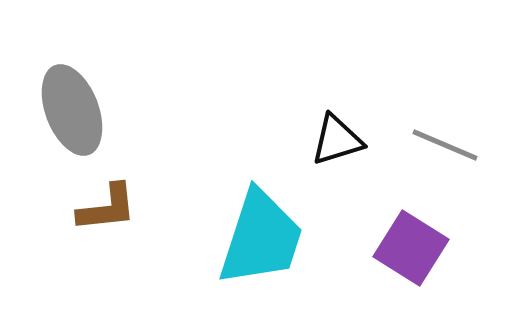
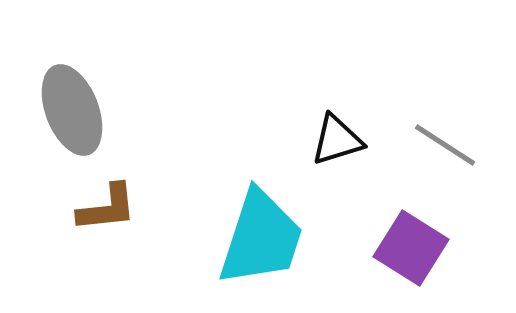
gray line: rotated 10 degrees clockwise
